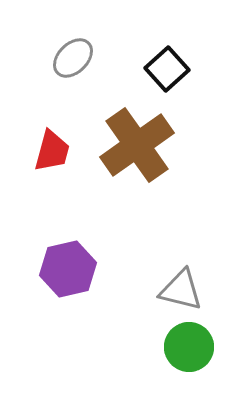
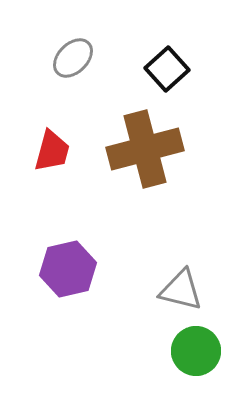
brown cross: moved 8 px right, 4 px down; rotated 20 degrees clockwise
green circle: moved 7 px right, 4 px down
